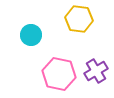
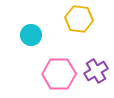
pink hexagon: rotated 12 degrees counterclockwise
